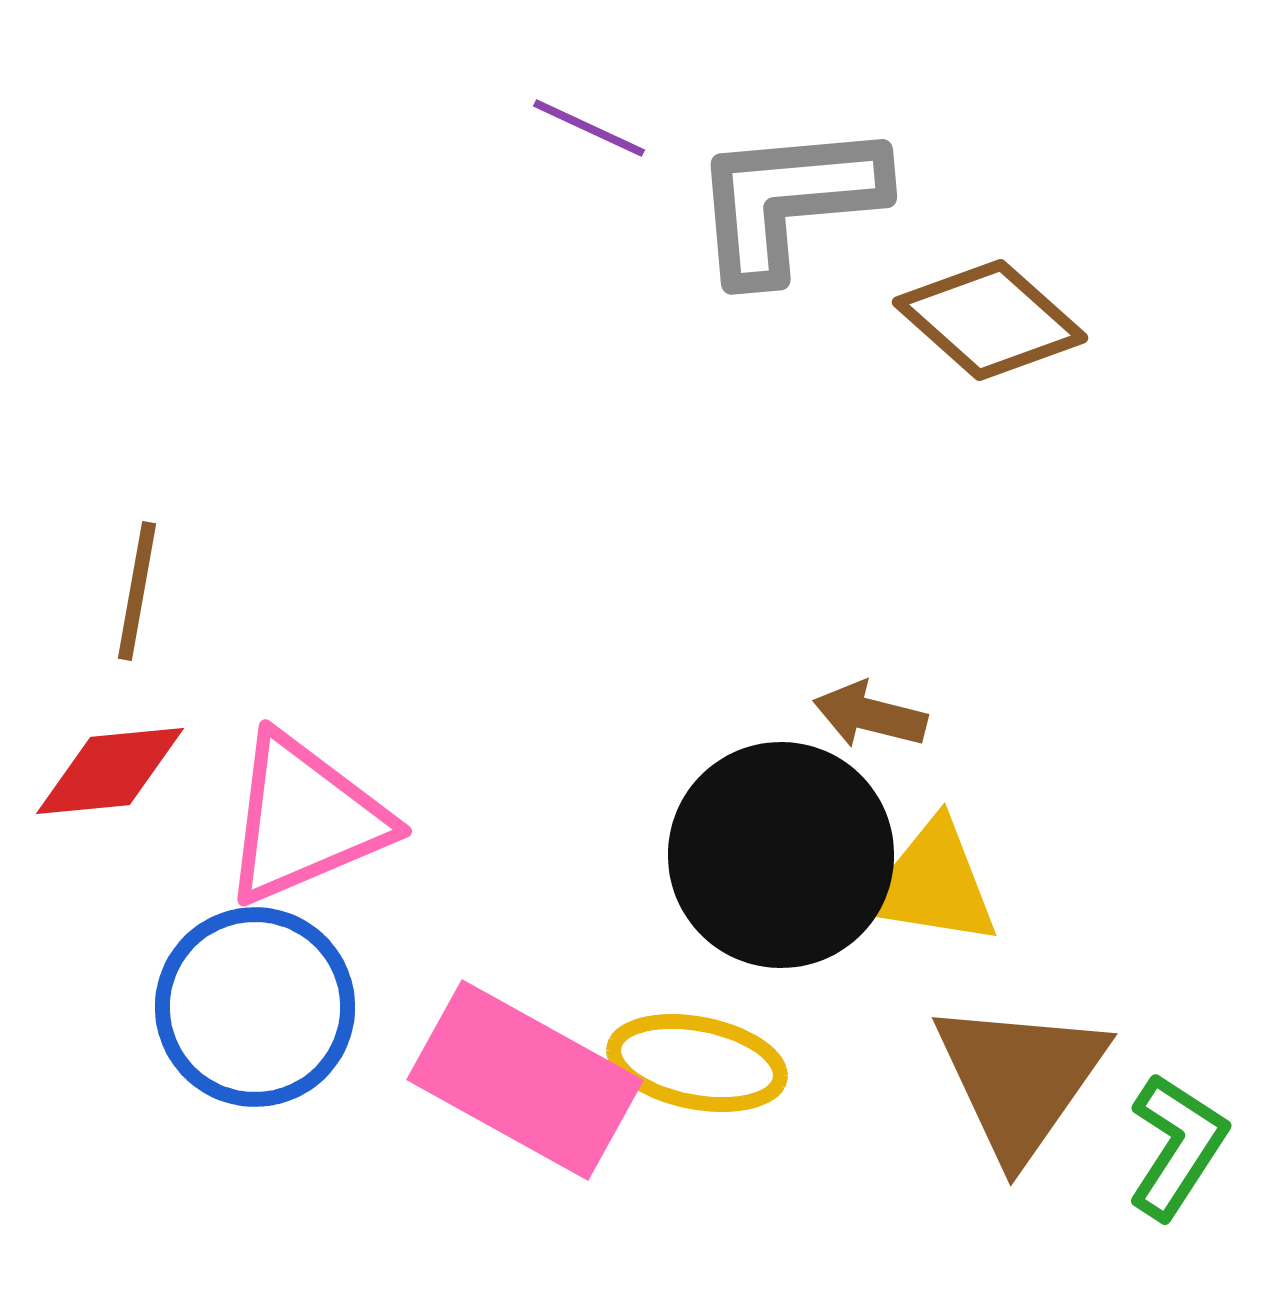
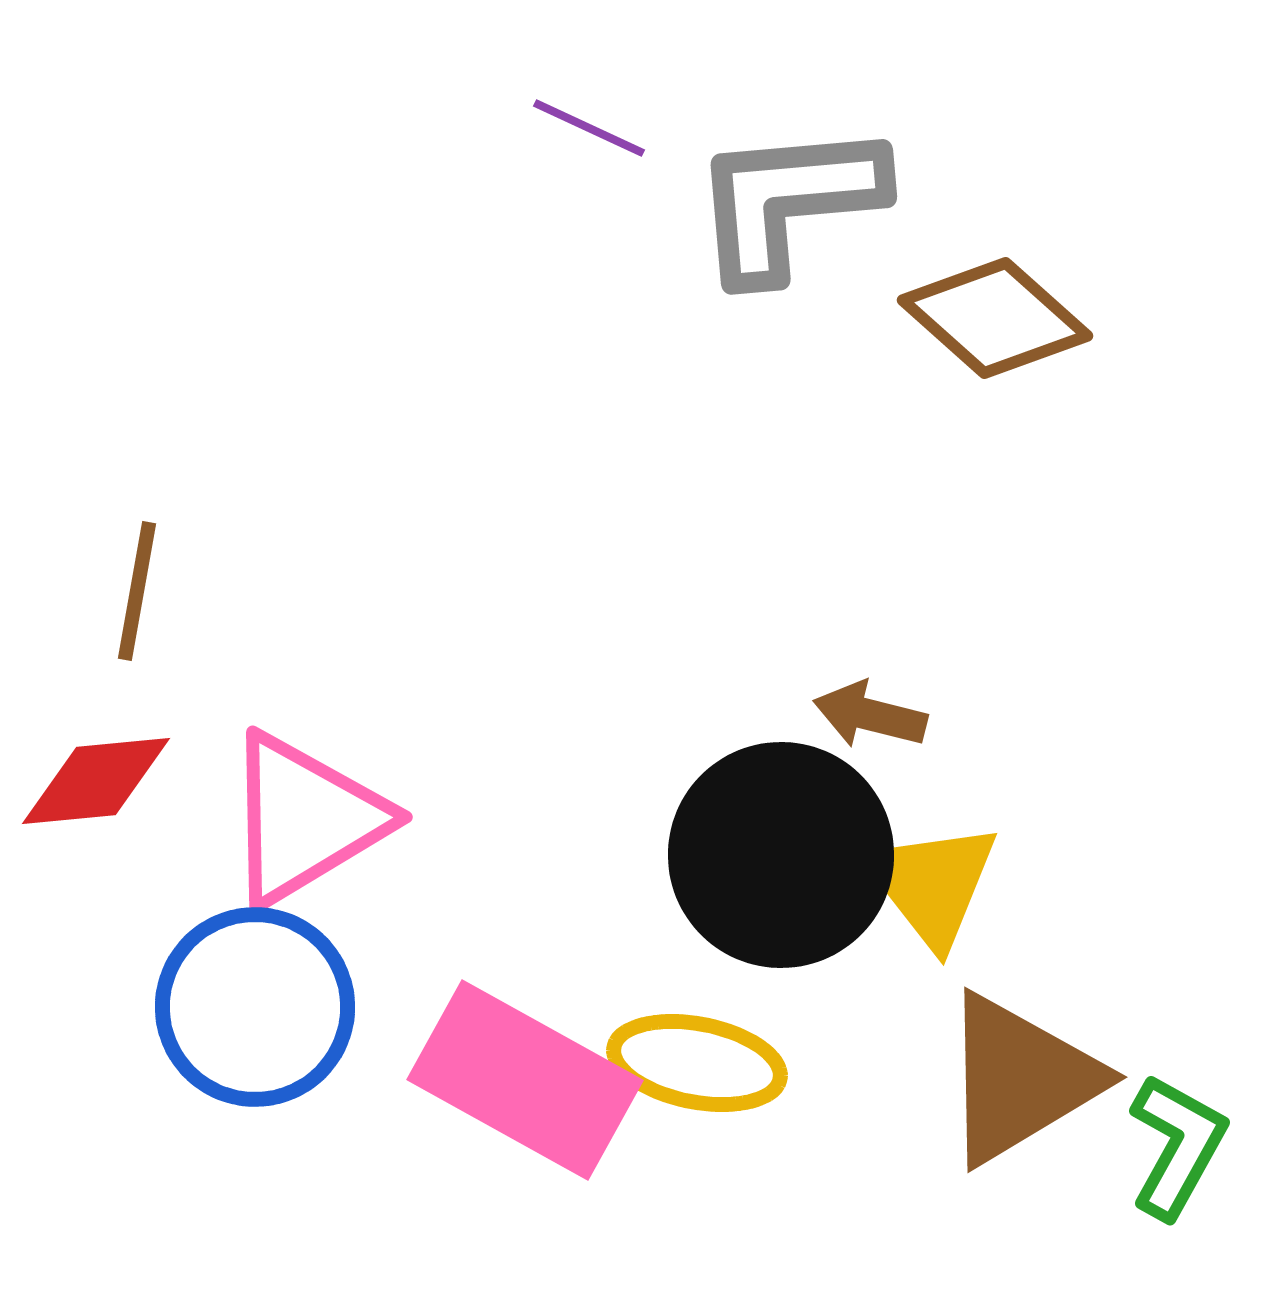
brown diamond: moved 5 px right, 2 px up
red diamond: moved 14 px left, 10 px down
pink triangle: rotated 8 degrees counterclockwise
yellow triangle: rotated 43 degrees clockwise
brown triangle: rotated 24 degrees clockwise
green L-shape: rotated 4 degrees counterclockwise
